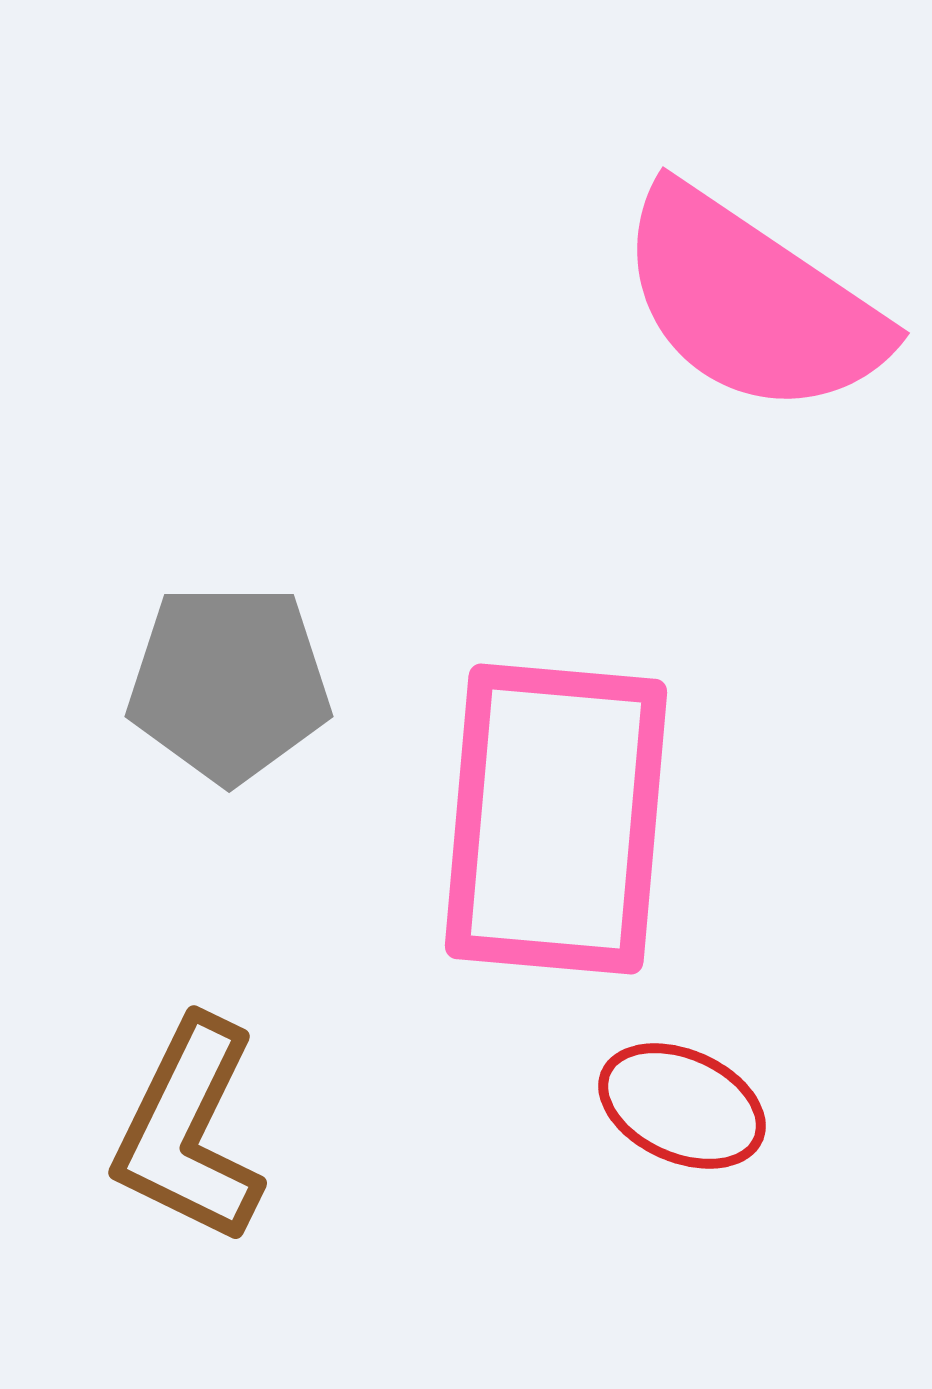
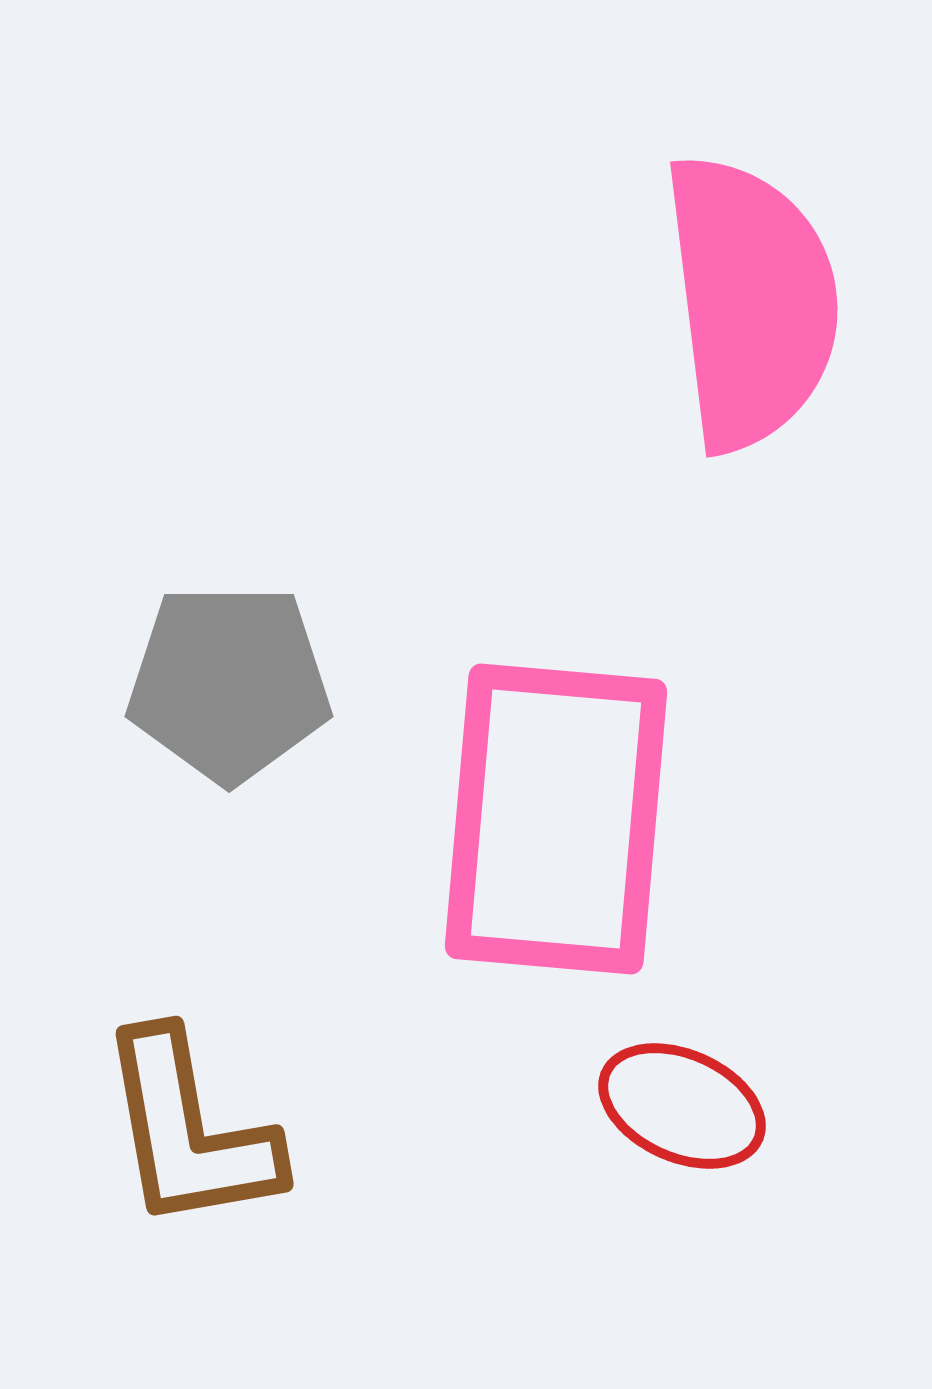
pink semicircle: rotated 131 degrees counterclockwise
brown L-shape: rotated 36 degrees counterclockwise
